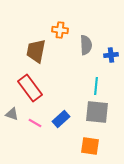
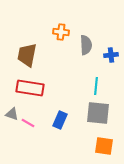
orange cross: moved 1 px right, 2 px down
brown trapezoid: moved 9 px left, 4 px down
red rectangle: rotated 44 degrees counterclockwise
gray square: moved 1 px right, 1 px down
blue rectangle: moved 1 px left, 1 px down; rotated 24 degrees counterclockwise
pink line: moved 7 px left
orange square: moved 14 px right
